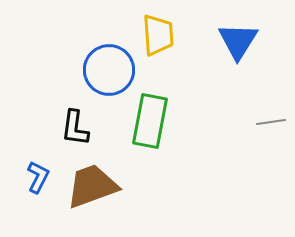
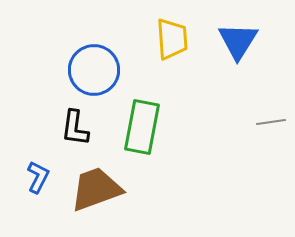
yellow trapezoid: moved 14 px right, 4 px down
blue circle: moved 15 px left
green rectangle: moved 8 px left, 6 px down
brown trapezoid: moved 4 px right, 3 px down
